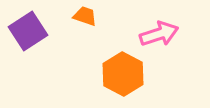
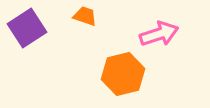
purple square: moved 1 px left, 3 px up
orange hexagon: rotated 18 degrees clockwise
